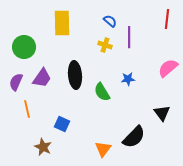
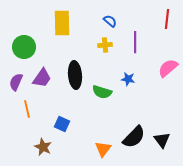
purple line: moved 6 px right, 5 px down
yellow cross: rotated 24 degrees counterclockwise
blue star: rotated 16 degrees clockwise
green semicircle: rotated 42 degrees counterclockwise
black triangle: moved 27 px down
